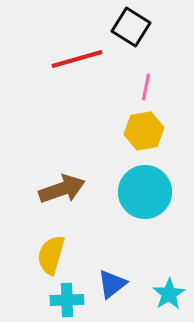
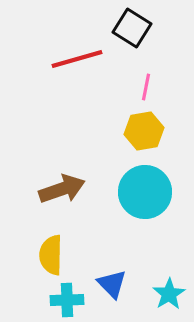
black square: moved 1 px right, 1 px down
yellow semicircle: rotated 15 degrees counterclockwise
blue triangle: rotated 36 degrees counterclockwise
